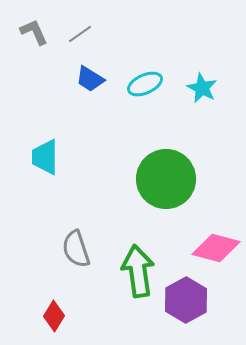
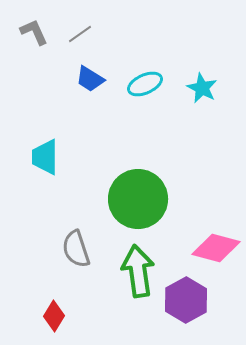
green circle: moved 28 px left, 20 px down
